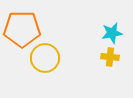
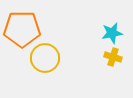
yellow cross: moved 3 px right; rotated 12 degrees clockwise
